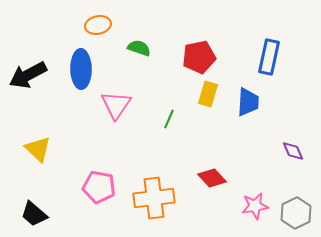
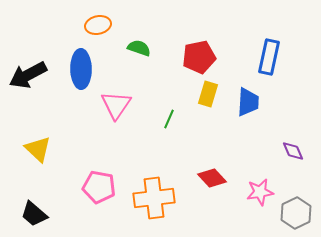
pink star: moved 5 px right, 14 px up
